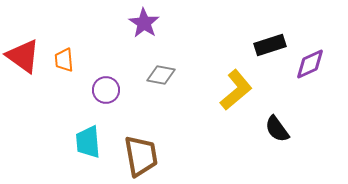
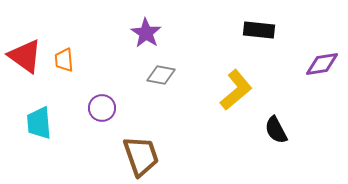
purple star: moved 2 px right, 10 px down
black rectangle: moved 11 px left, 15 px up; rotated 24 degrees clockwise
red triangle: moved 2 px right
purple diamond: moved 12 px right; rotated 16 degrees clockwise
purple circle: moved 4 px left, 18 px down
black semicircle: moved 1 px left, 1 px down; rotated 8 degrees clockwise
cyan trapezoid: moved 49 px left, 19 px up
brown trapezoid: rotated 9 degrees counterclockwise
